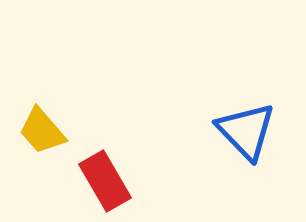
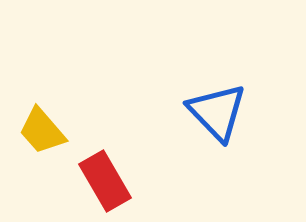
blue triangle: moved 29 px left, 19 px up
